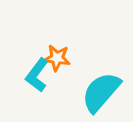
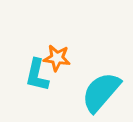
cyan L-shape: rotated 24 degrees counterclockwise
